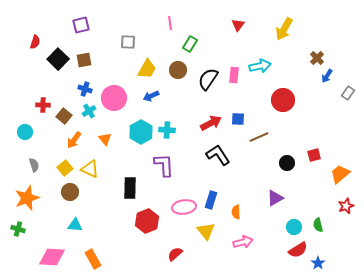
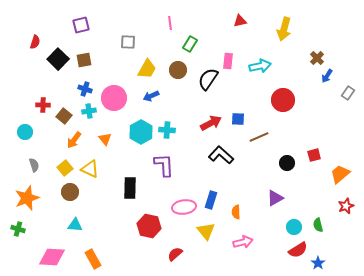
red triangle at (238, 25): moved 2 px right, 4 px up; rotated 40 degrees clockwise
yellow arrow at (284, 29): rotated 15 degrees counterclockwise
pink rectangle at (234, 75): moved 6 px left, 14 px up
cyan cross at (89, 111): rotated 24 degrees clockwise
black L-shape at (218, 155): moved 3 px right; rotated 15 degrees counterclockwise
red hexagon at (147, 221): moved 2 px right, 5 px down; rotated 25 degrees counterclockwise
